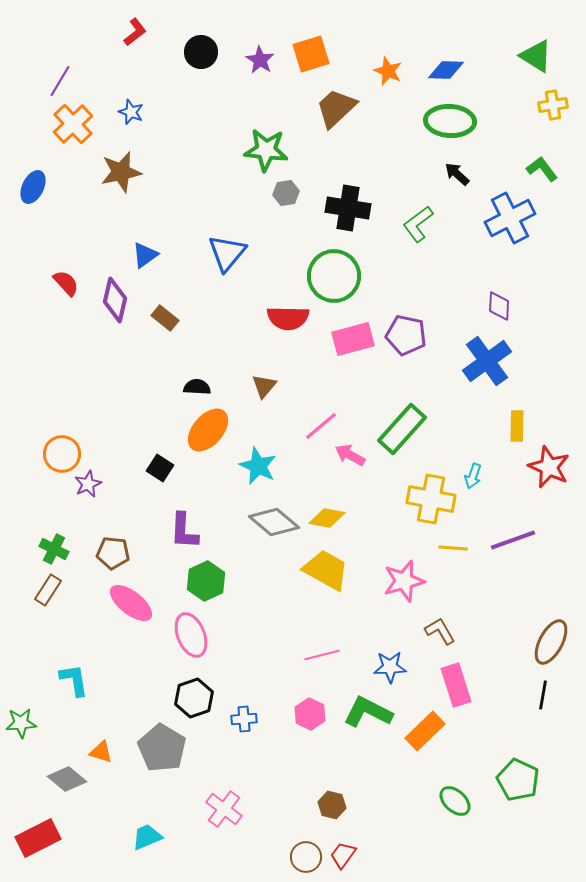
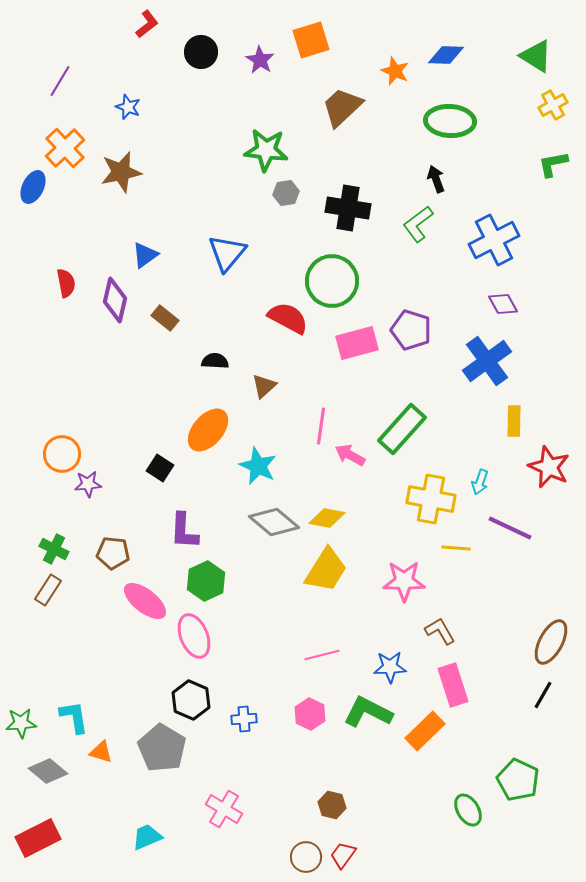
red L-shape at (135, 32): moved 12 px right, 8 px up
orange square at (311, 54): moved 14 px up
blue diamond at (446, 70): moved 15 px up
orange star at (388, 71): moved 7 px right
yellow cross at (553, 105): rotated 20 degrees counterclockwise
brown trapezoid at (336, 108): moved 6 px right, 1 px up
blue star at (131, 112): moved 3 px left, 5 px up
orange cross at (73, 124): moved 8 px left, 24 px down
green L-shape at (542, 169): moved 11 px right, 5 px up; rotated 64 degrees counterclockwise
black arrow at (457, 174): moved 21 px left, 5 px down; rotated 28 degrees clockwise
blue cross at (510, 218): moved 16 px left, 22 px down
green circle at (334, 276): moved 2 px left, 5 px down
red semicircle at (66, 283): rotated 32 degrees clockwise
purple diamond at (499, 306): moved 4 px right, 2 px up; rotated 32 degrees counterclockwise
red semicircle at (288, 318): rotated 153 degrees counterclockwise
purple pentagon at (406, 335): moved 5 px right, 5 px up; rotated 6 degrees clockwise
pink rectangle at (353, 339): moved 4 px right, 4 px down
brown triangle at (264, 386): rotated 8 degrees clockwise
black semicircle at (197, 387): moved 18 px right, 26 px up
pink line at (321, 426): rotated 42 degrees counterclockwise
yellow rectangle at (517, 426): moved 3 px left, 5 px up
cyan arrow at (473, 476): moved 7 px right, 6 px down
purple star at (88, 484): rotated 20 degrees clockwise
purple line at (513, 540): moved 3 px left, 12 px up; rotated 45 degrees clockwise
yellow line at (453, 548): moved 3 px right
yellow trapezoid at (326, 570): rotated 93 degrees clockwise
pink star at (404, 581): rotated 15 degrees clockwise
pink ellipse at (131, 603): moved 14 px right, 2 px up
pink ellipse at (191, 635): moved 3 px right, 1 px down
cyan L-shape at (74, 680): moved 37 px down
pink rectangle at (456, 685): moved 3 px left
black line at (543, 695): rotated 20 degrees clockwise
black hexagon at (194, 698): moved 3 px left, 2 px down; rotated 18 degrees counterclockwise
gray diamond at (67, 779): moved 19 px left, 8 px up
green ellipse at (455, 801): moved 13 px right, 9 px down; rotated 16 degrees clockwise
pink cross at (224, 809): rotated 6 degrees counterclockwise
